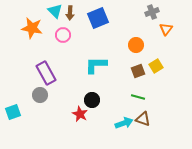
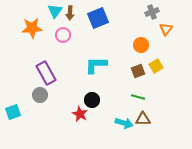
cyan triangle: rotated 21 degrees clockwise
orange star: rotated 15 degrees counterclockwise
orange circle: moved 5 px right
brown triangle: rotated 21 degrees counterclockwise
cyan arrow: rotated 36 degrees clockwise
